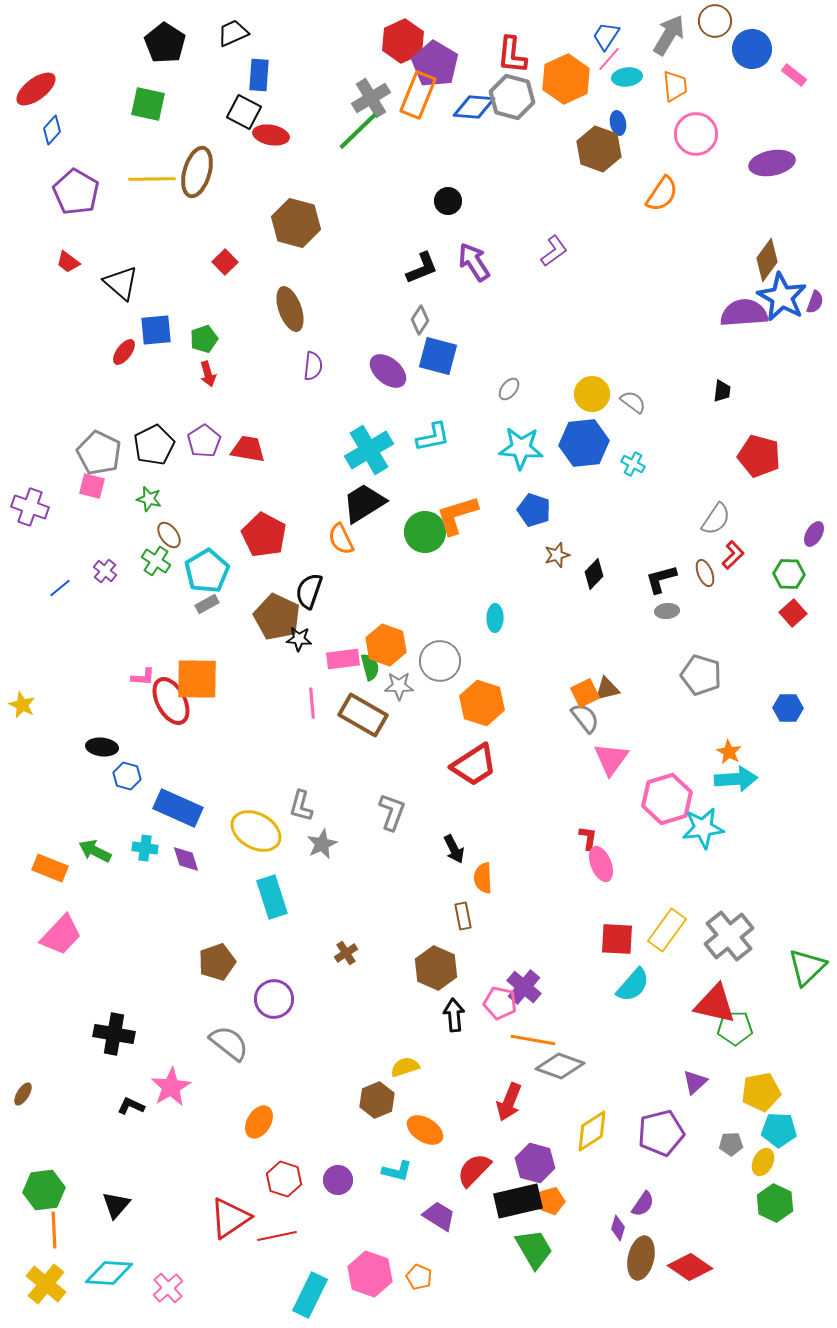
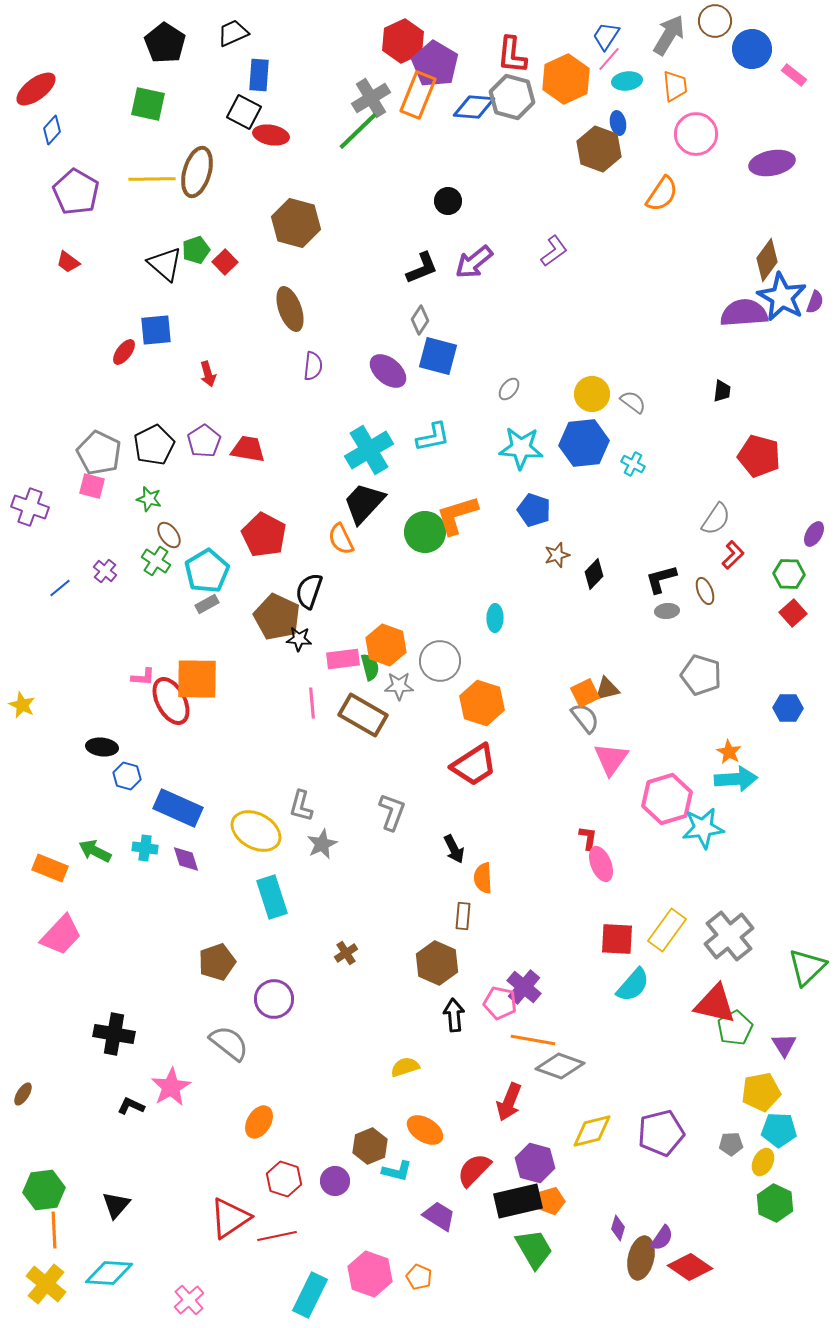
cyan ellipse at (627, 77): moved 4 px down
purple arrow at (474, 262): rotated 96 degrees counterclockwise
black triangle at (121, 283): moved 44 px right, 19 px up
green pentagon at (204, 339): moved 8 px left, 89 px up
black trapezoid at (364, 503): rotated 15 degrees counterclockwise
brown ellipse at (705, 573): moved 18 px down
brown rectangle at (463, 916): rotated 16 degrees clockwise
brown hexagon at (436, 968): moved 1 px right, 5 px up
green pentagon at (735, 1028): rotated 28 degrees counterclockwise
purple triangle at (695, 1082): moved 89 px right, 37 px up; rotated 20 degrees counterclockwise
brown hexagon at (377, 1100): moved 7 px left, 46 px down
yellow diamond at (592, 1131): rotated 18 degrees clockwise
purple circle at (338, 1180): moved 3 px left, 1 px down
purple semicircle at (643, 1204): moved 19 px right, 34 px down
pink cross at (168, 1288): moved 21 px right, 12 px down
